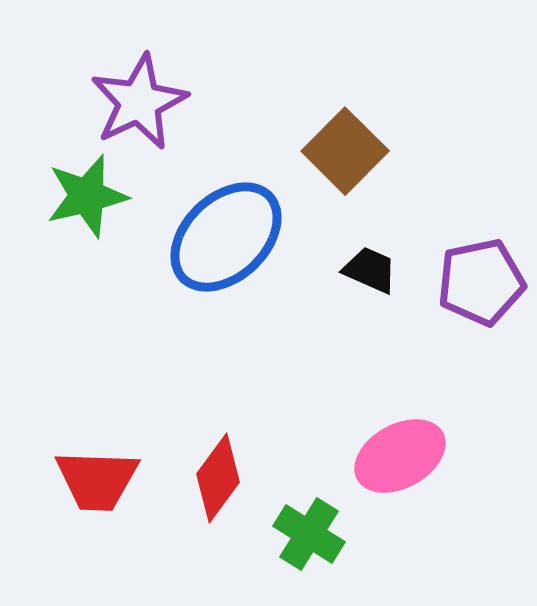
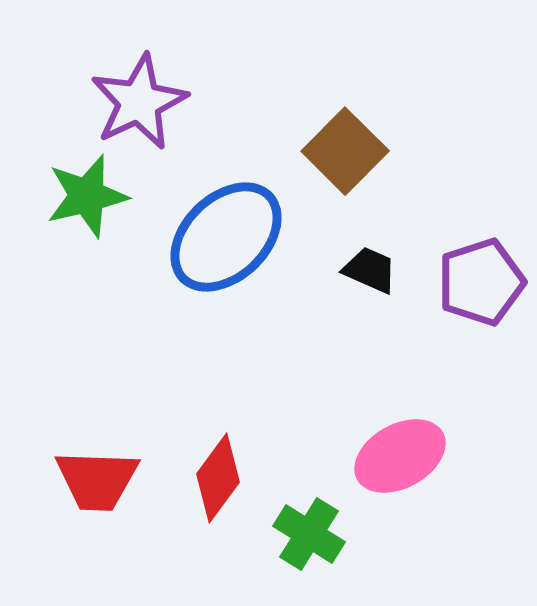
purple pentagon: rotated 6 degrees counterclockwise
